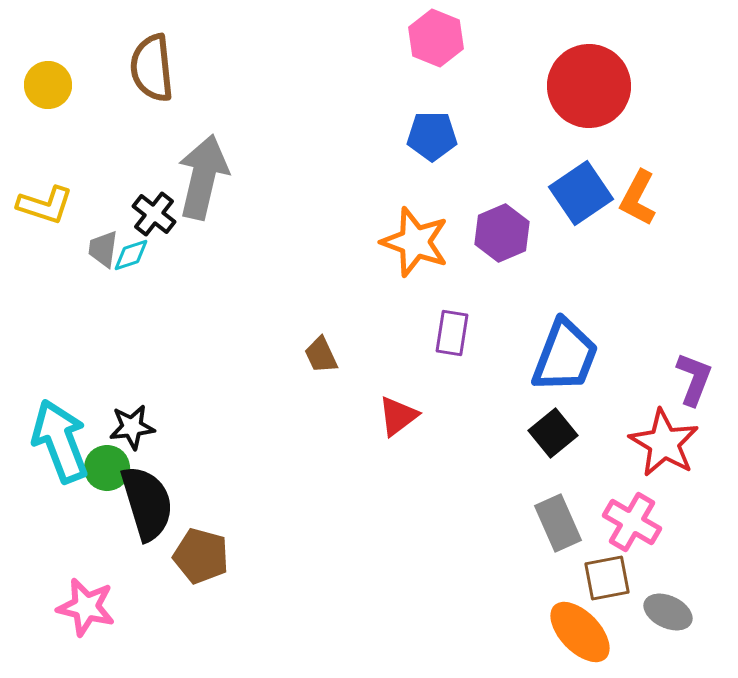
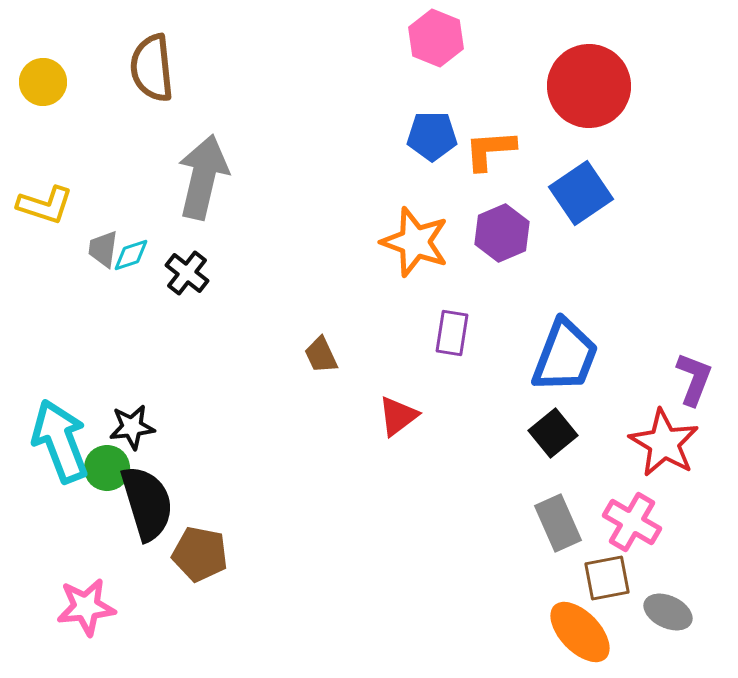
yellow circle: moved 5 px left, 3 px up
orange L-shape: moved 148 px left, 48 px up; rotated 58 degrees clockwise
black cross: moved 33 px right, 59 px down
brown pentagon: moved 1 px left, 2 px up; rotated 4 degrees counterclockwise
pink star: rotated 20 degrees counterclockwise
